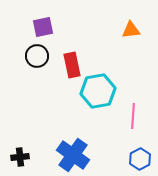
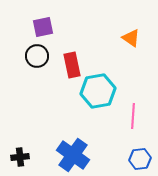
orange triangle: moved 8 px down; rotated 42 degrees clockwise
blue hexagon: rotated 20 degrees clockwise
